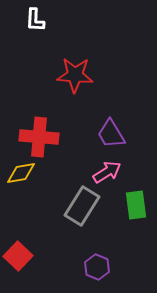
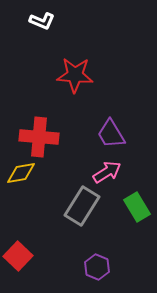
white L-shape: moved 7 px right, 1 px down; rotated 70 degrees counterclockwise
green rectangle: moved 1 px right, 2 px down; rotated 24 degrees counterclockwise
